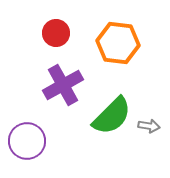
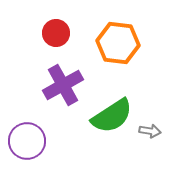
green semicircle: rotated 12 degrees clockwise
gray arrow: moved 1 px right, 5 px down
